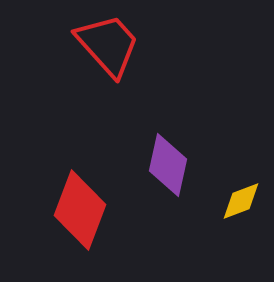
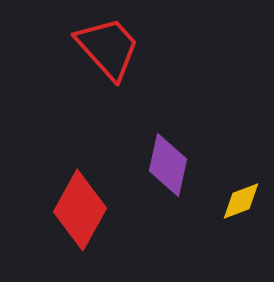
red trapezoid: moved 3 px down
red diamond: rotated 8 degrees clockwise
